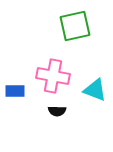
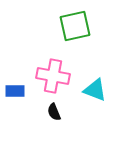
black semicircle: moved 3 px left, 1 px down; rotated 66 degrees clockwise
